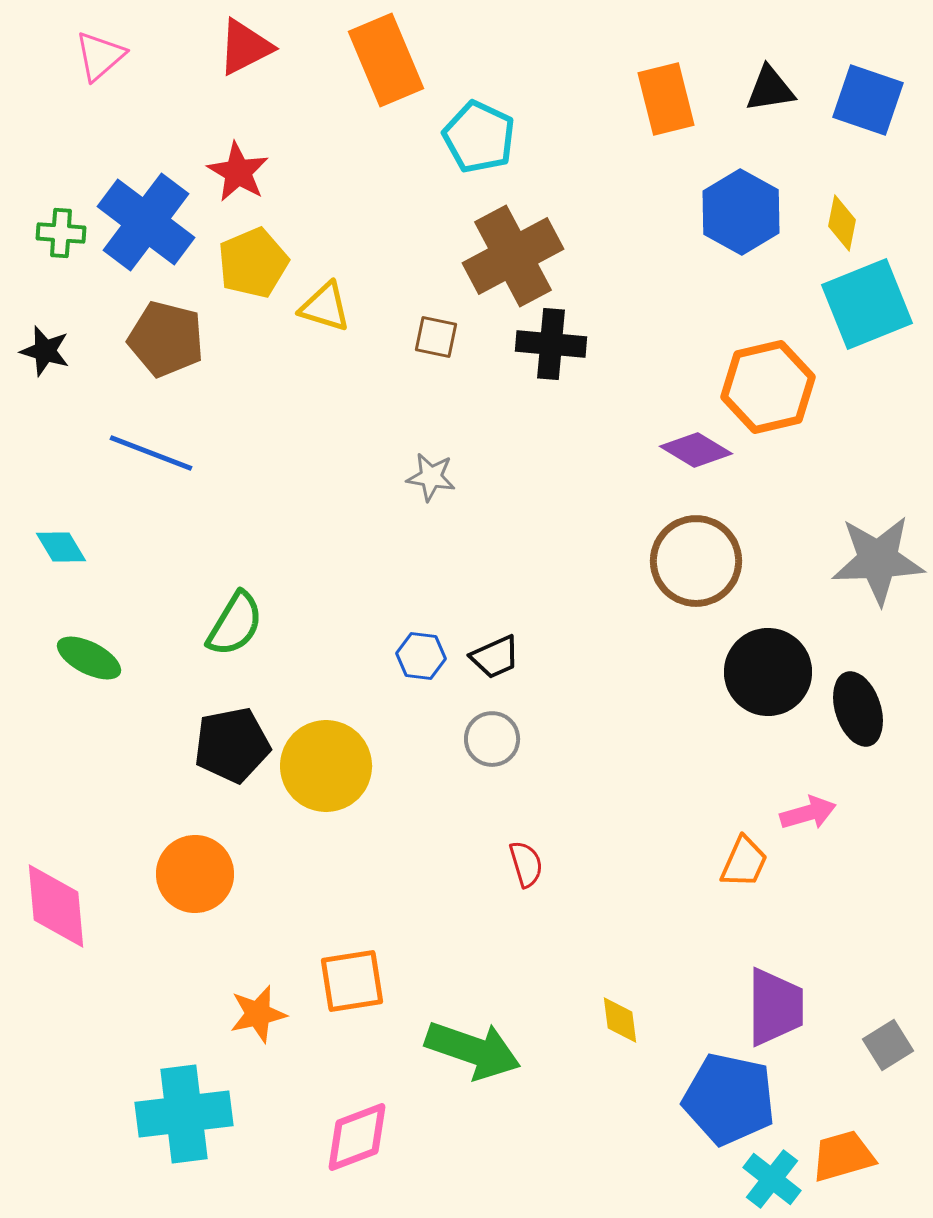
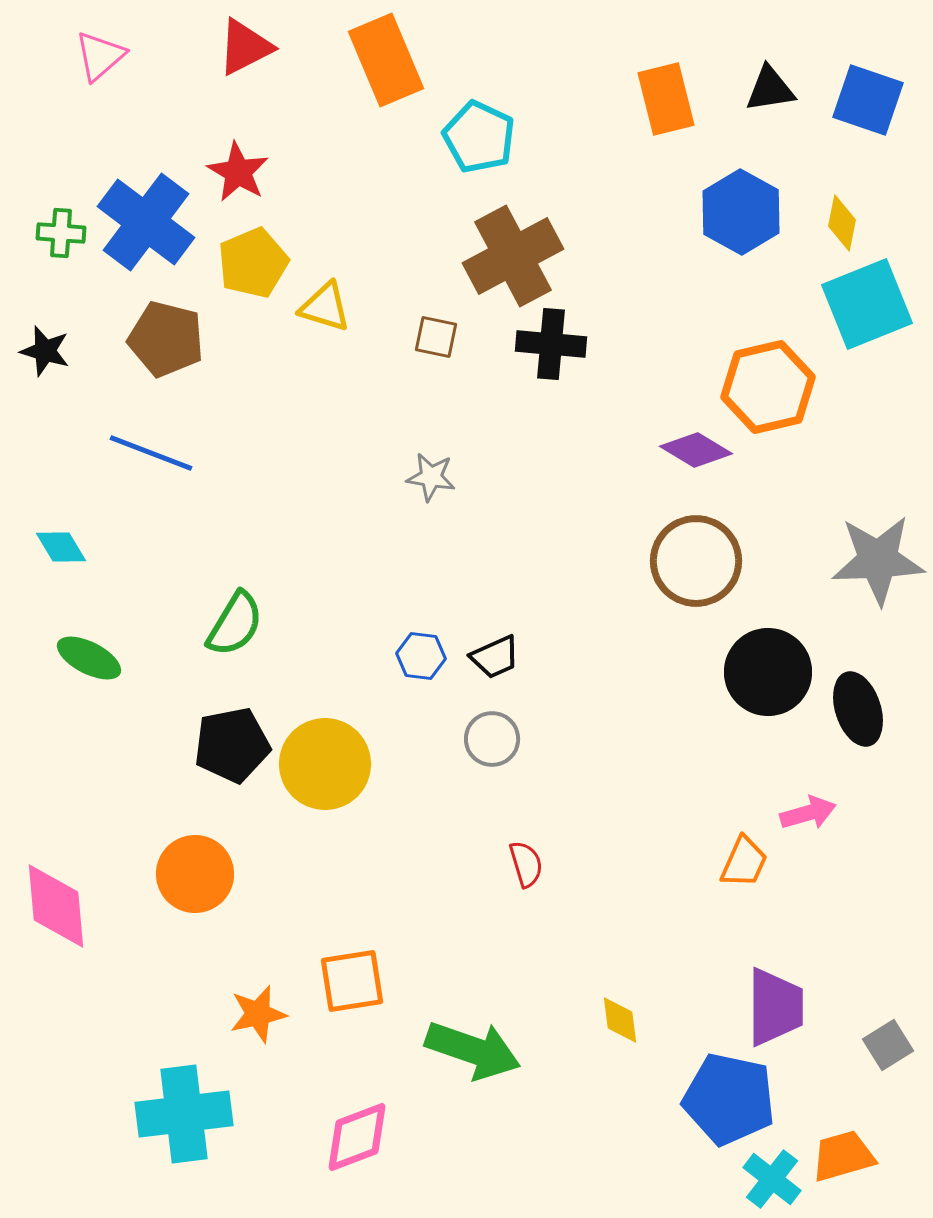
yellow circle at (326, 766): moved 1 px left, 2 px up
